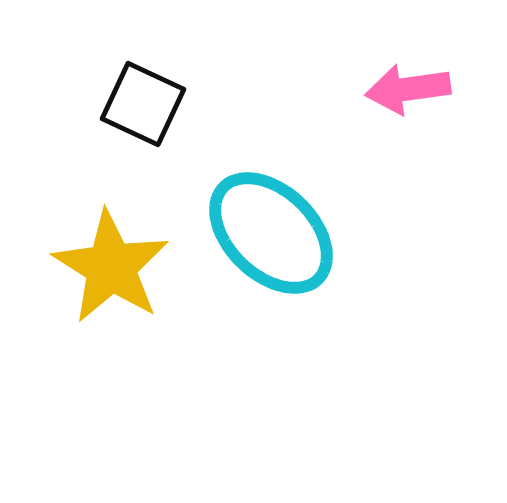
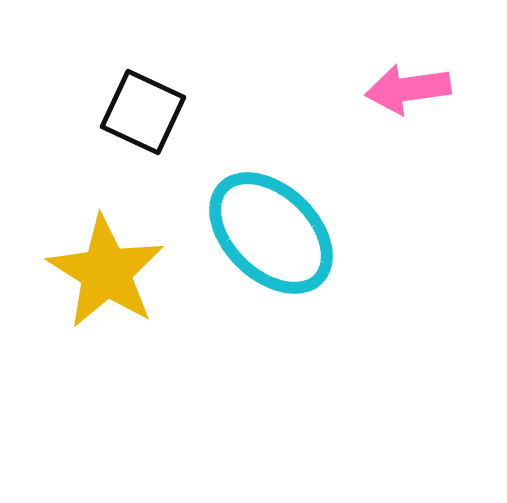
black square: moved 8 px down
yellow star: moved 5 px left, 5 px down
